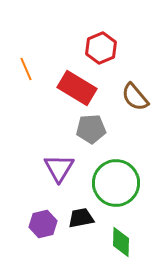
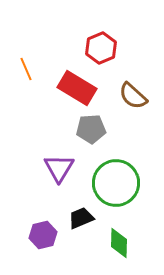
brown semicircle: moved 2 px left, 1 px up; rotated 8 degrees counterclockwise
black trapezoid: rotated 12 degrees counterclockwise
purple hexagon: moved 11 px down
green diamond: moved 2 px left, 1 px down
